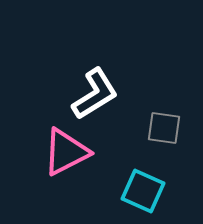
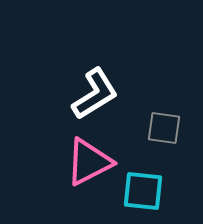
pink triangle: moved 23 px right, 10 px down
cyan square: rotated 18 degrees counterclockwise
